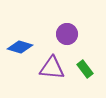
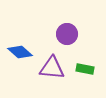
blue diamond: moved 5 px down; rotated 25 degrees clockwise
green rectangle: rotated 42 degrees counterclockwise
